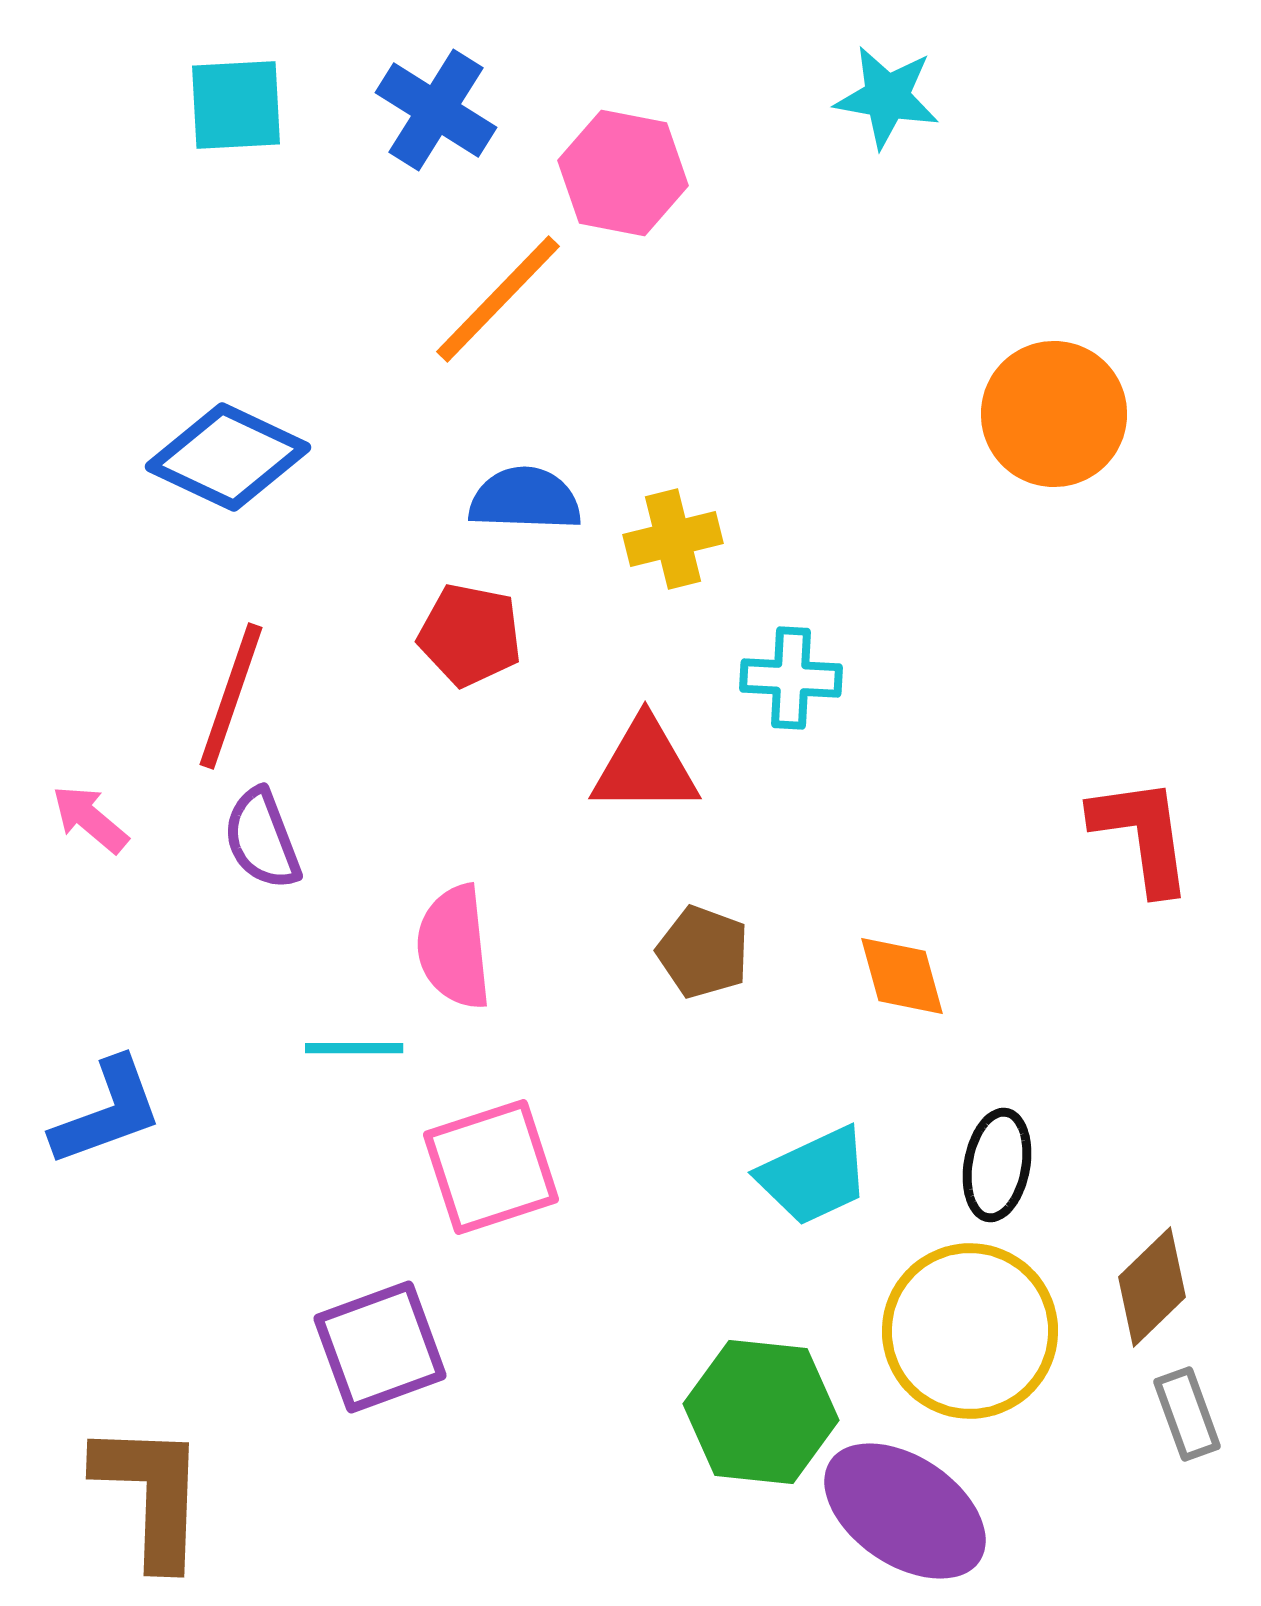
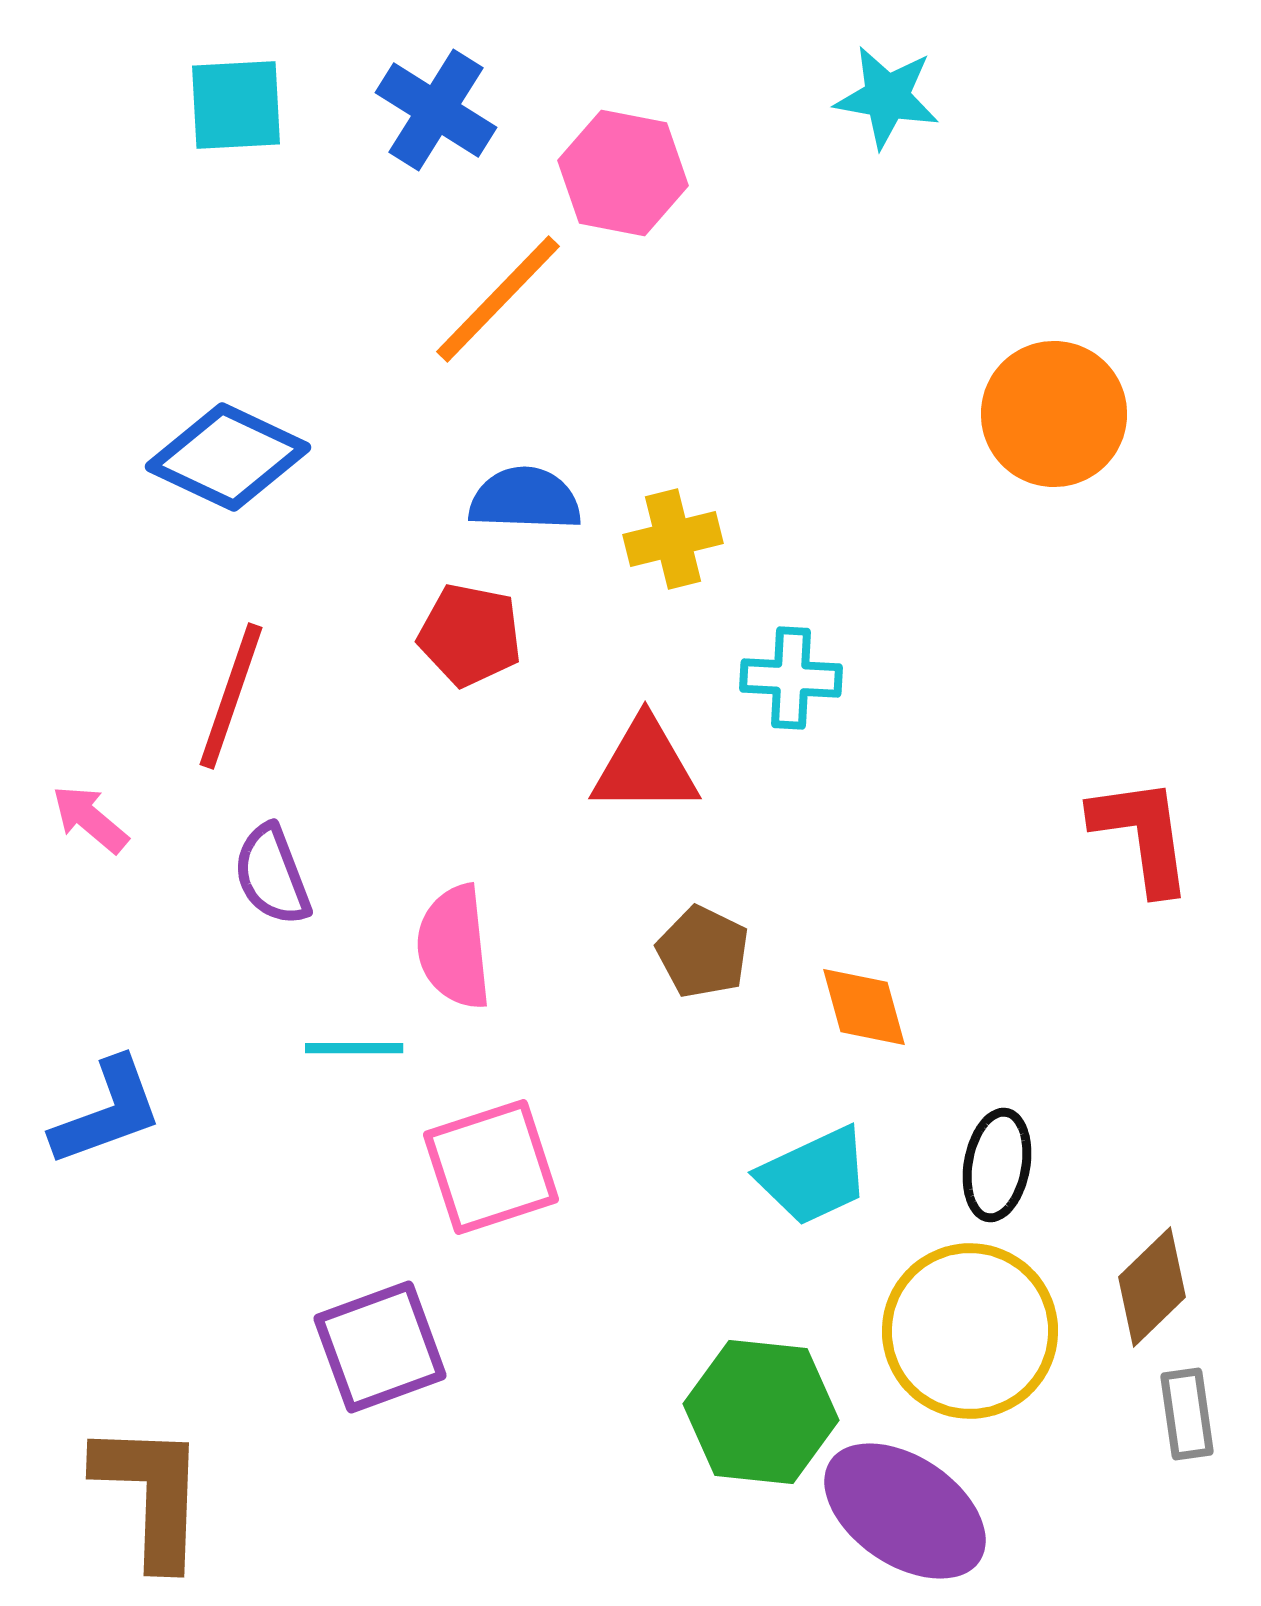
purple semicircle: moved 10 px right, 36 px down
brown pentagon: rotated 6 degrees clockwise
orange diamond: moved 38 px left, 31 px down
gray rectangle: rotated 12 degrees clockwise
